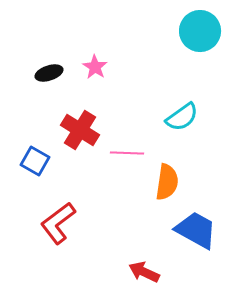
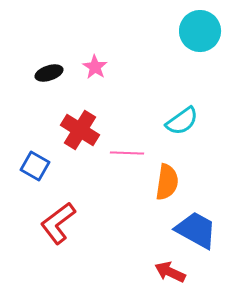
cyan semicircle: moved 4 px down
blue square: moved 5 px down
red arrow: moved 26 px right
